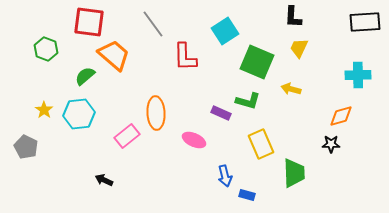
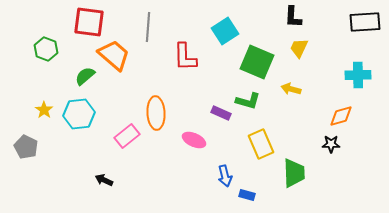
gray line: moved 5 px left, 3 px down; rotated 40 degrees clockwise
